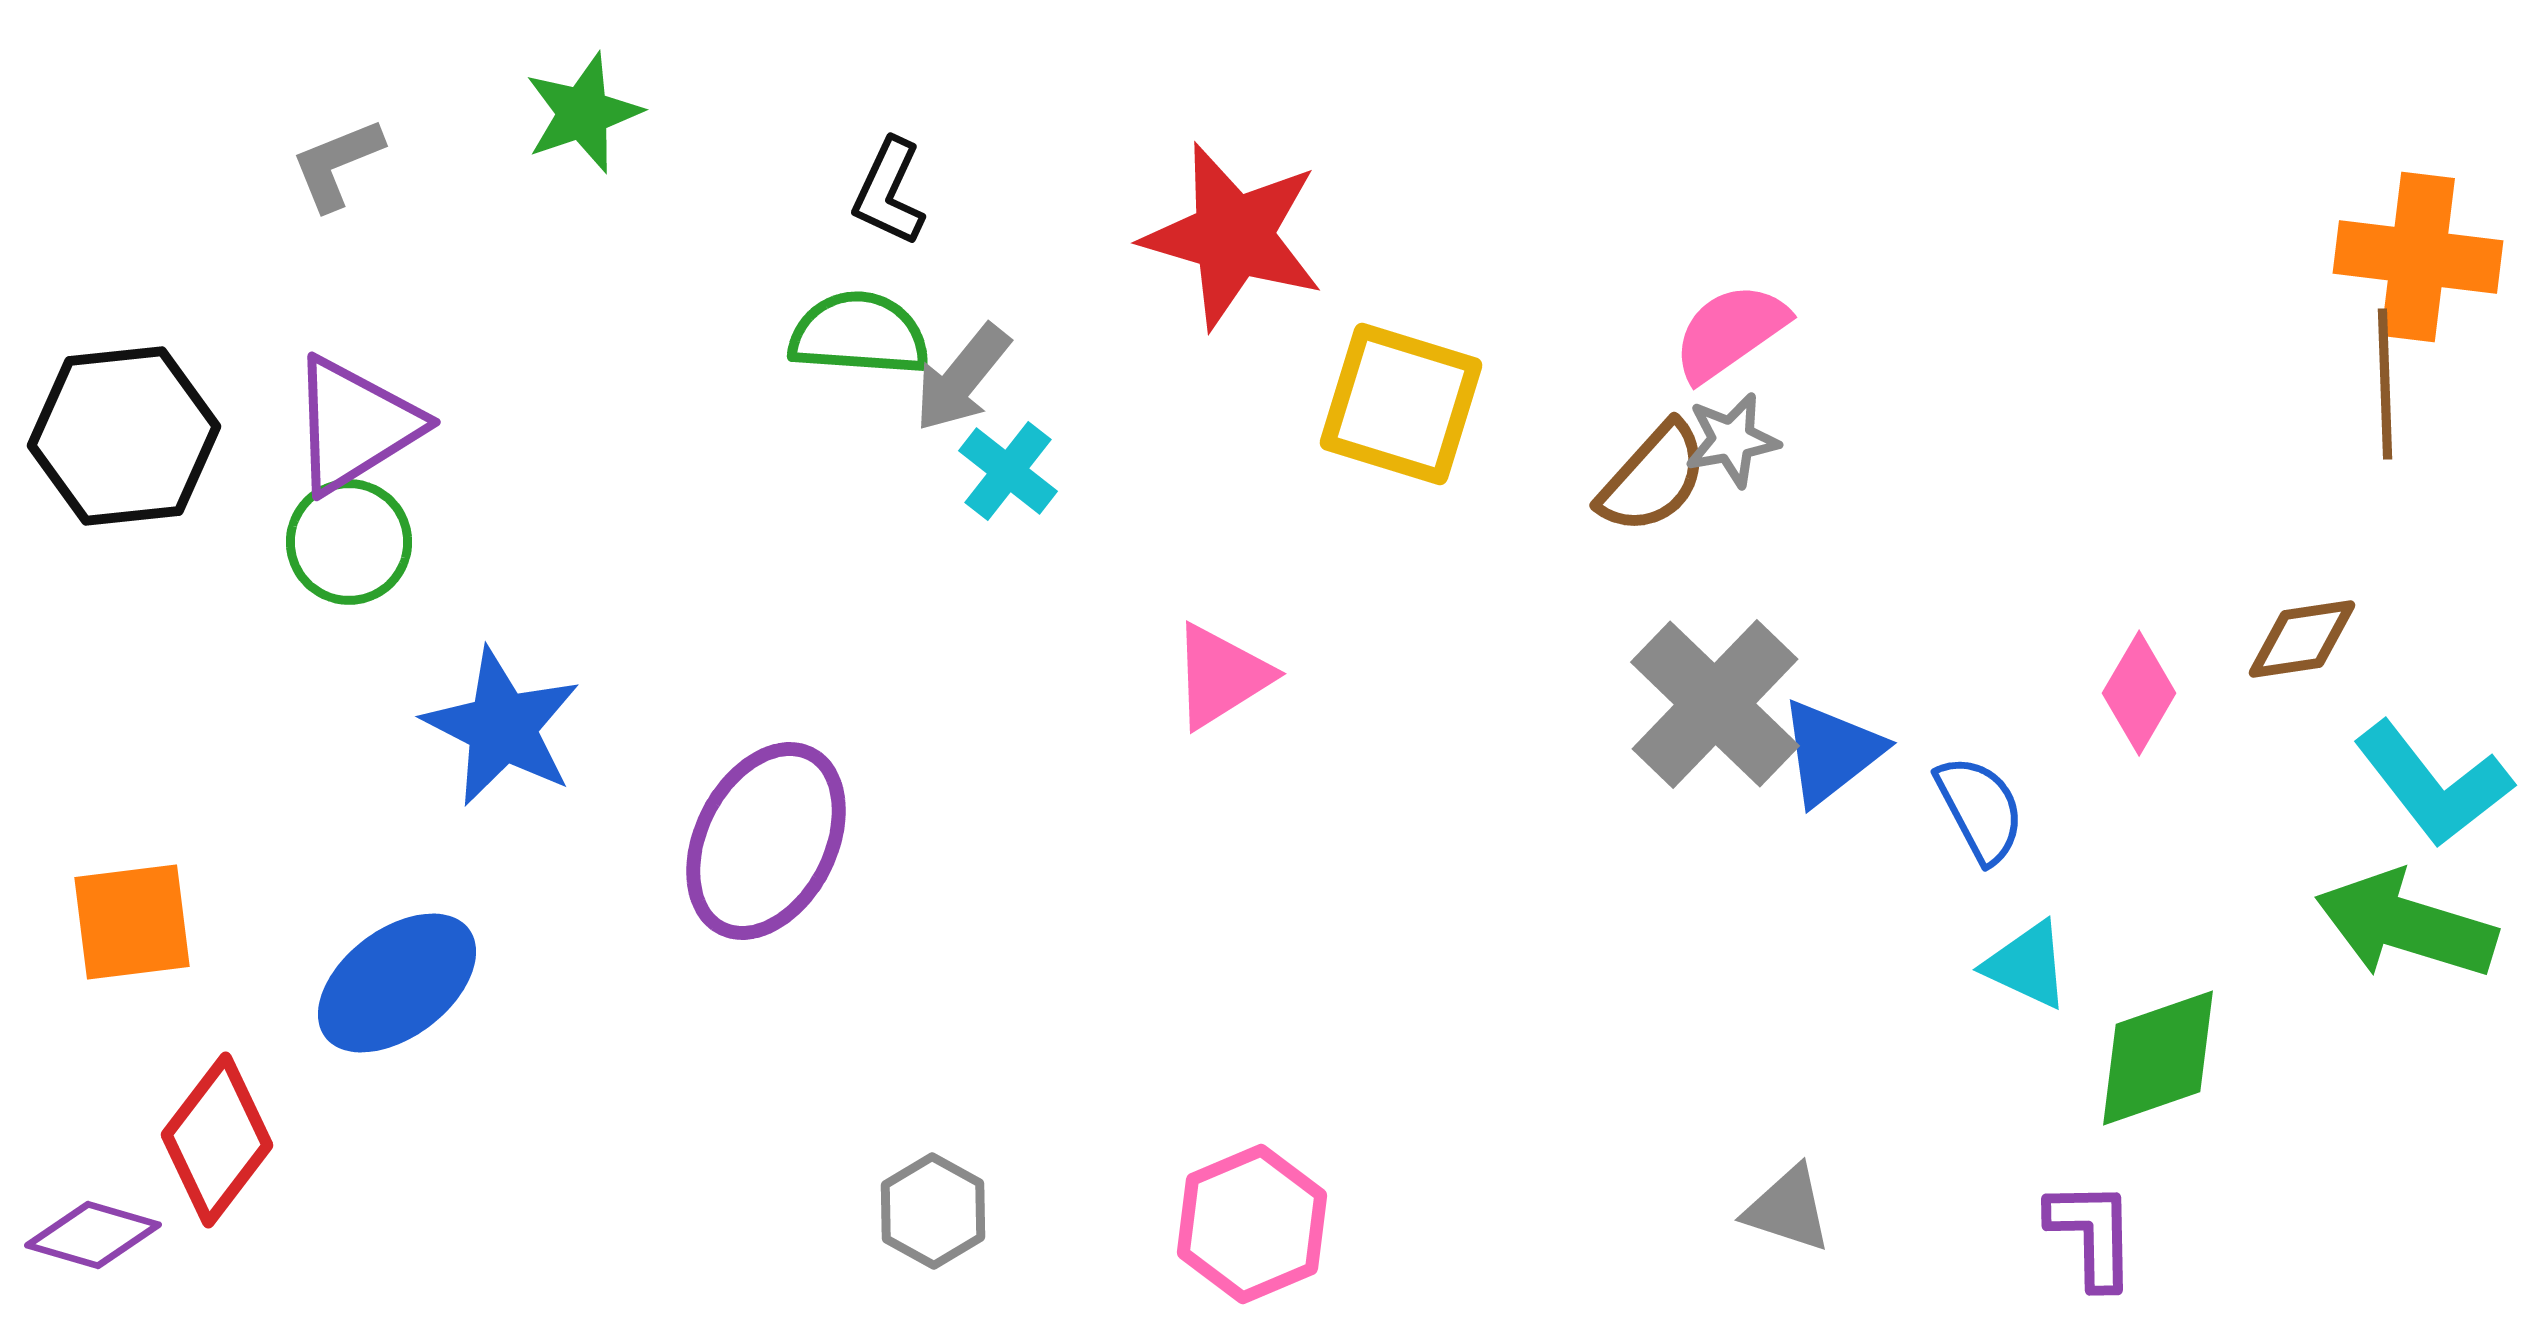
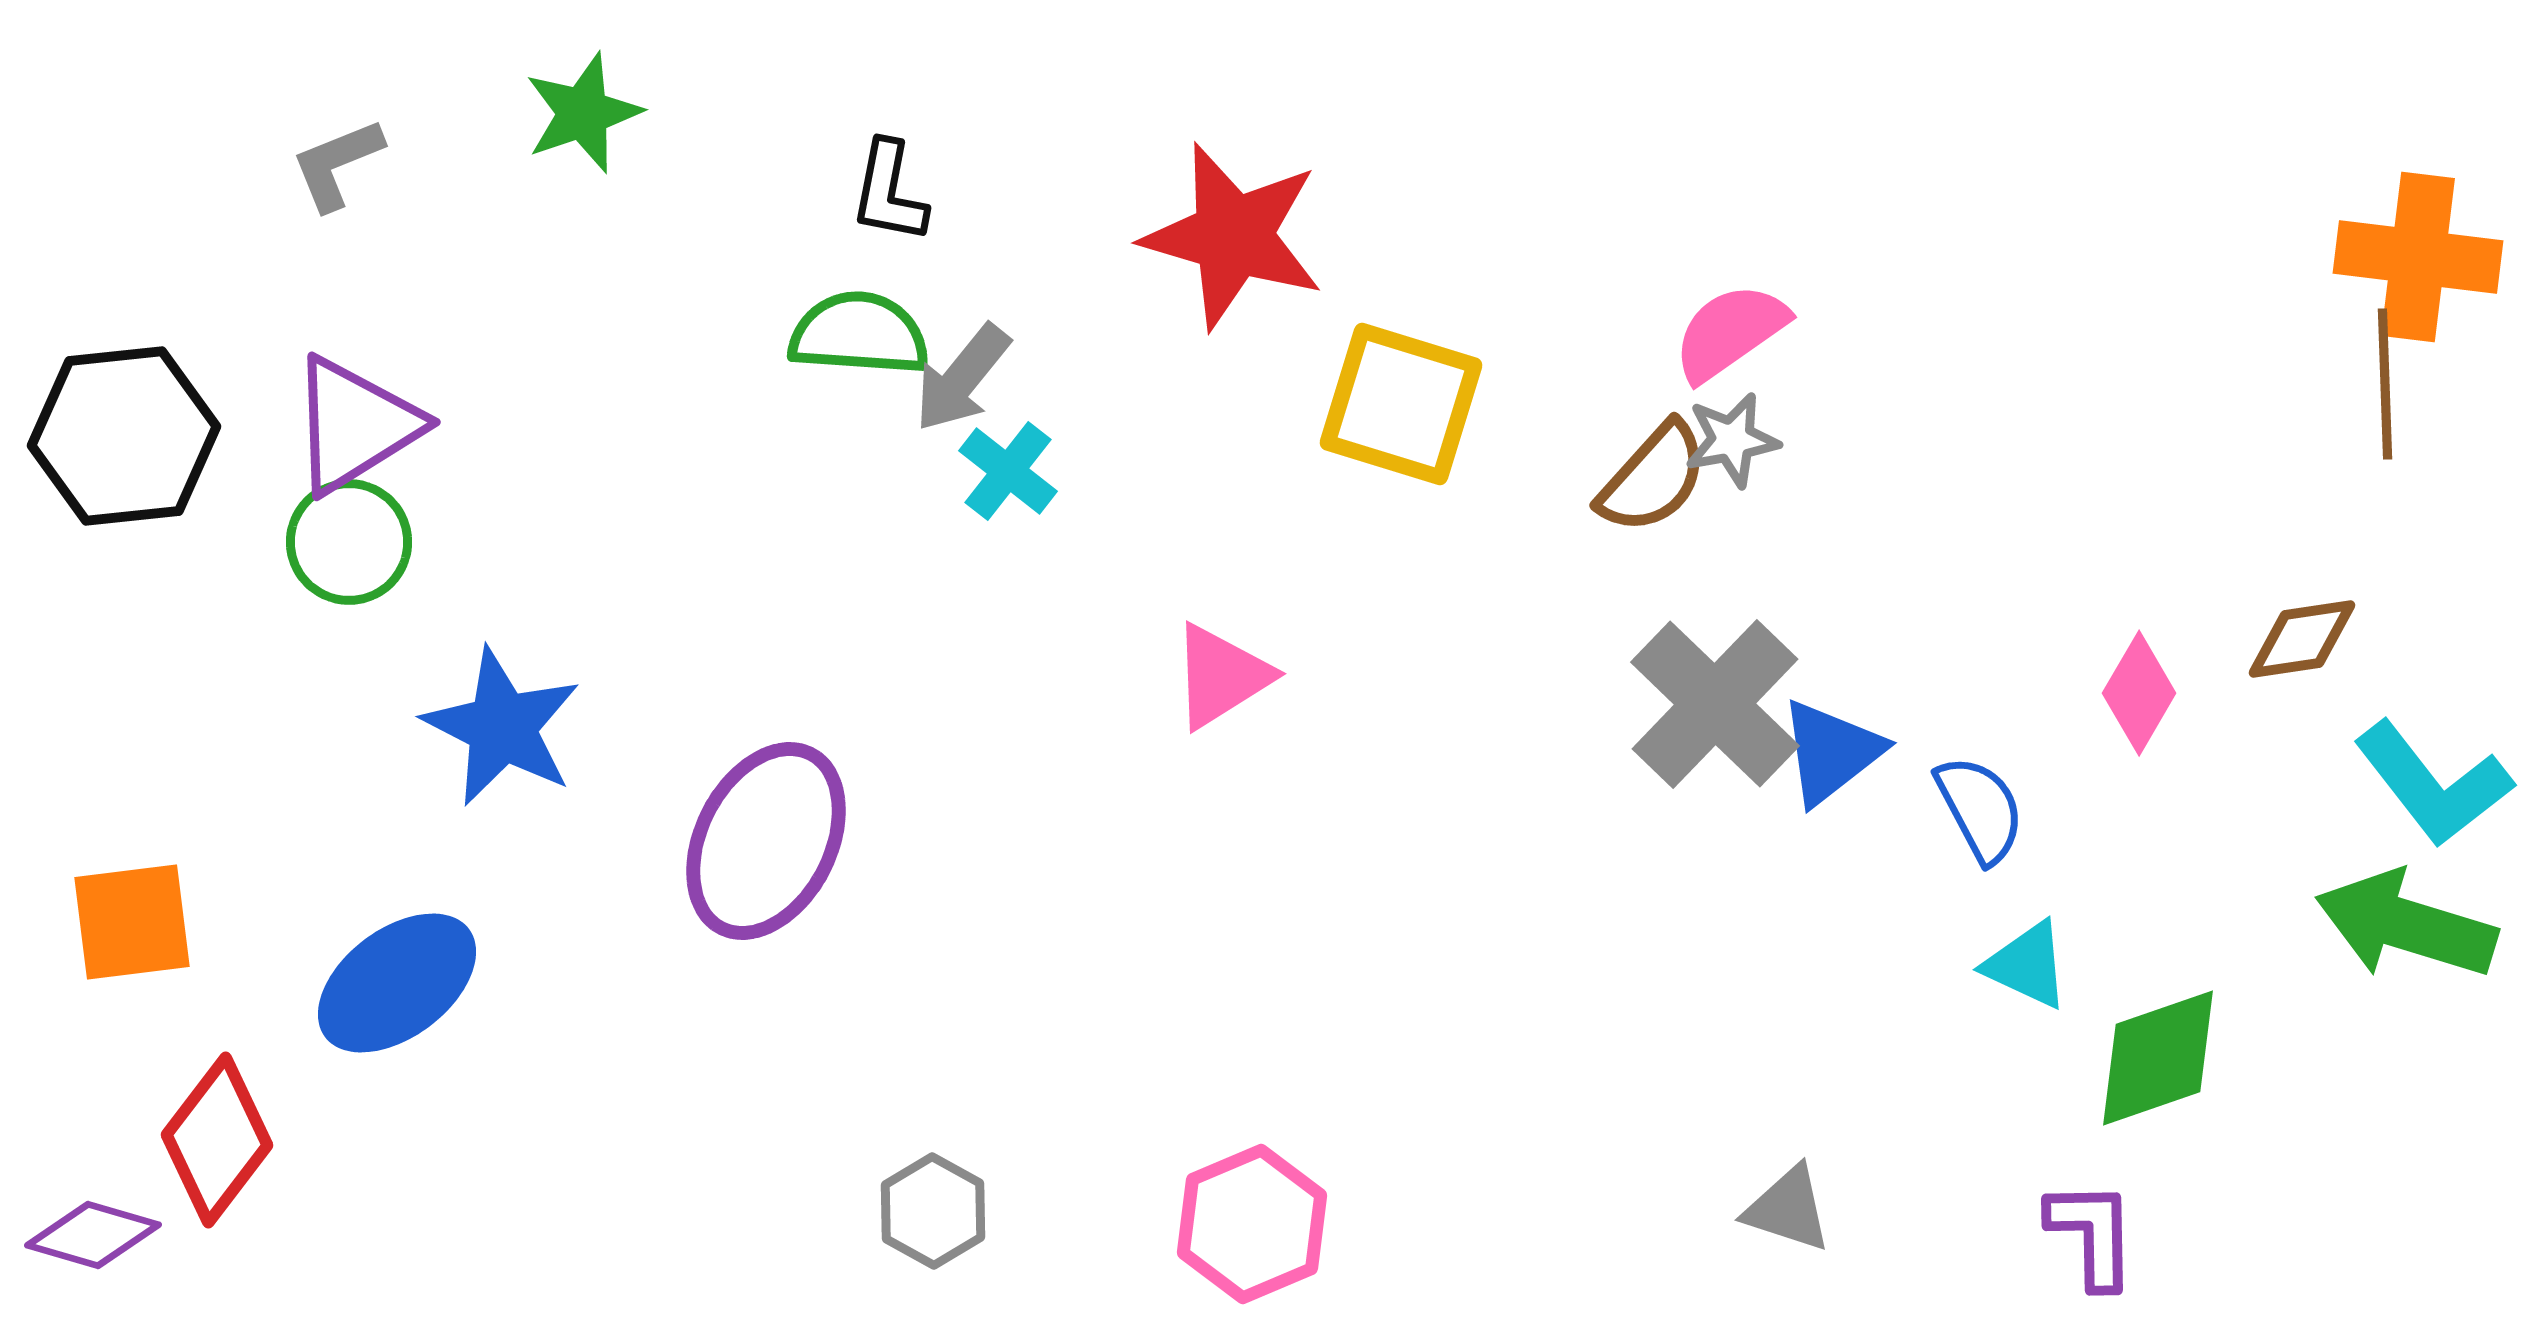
black L-shape: rotated 14 degrees counterclockwise
